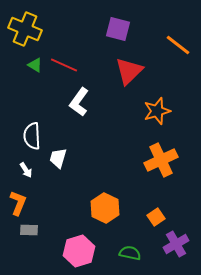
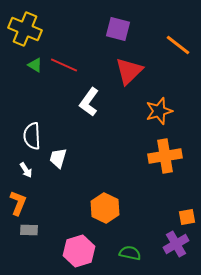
white L-shape: moved 10 px right
orange star: moved 2 px right
orange cross: moved 4 px right, 4 px up; rotated 16 degrees clockwise
orange square: moved 31 px right; rotated 24 degrees clockwise
